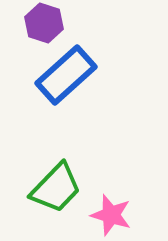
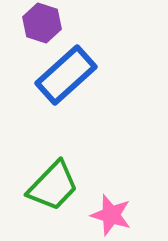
purple hexagon: moved 2 px left
green trapezoid: moved 3 px left, 2 px up
